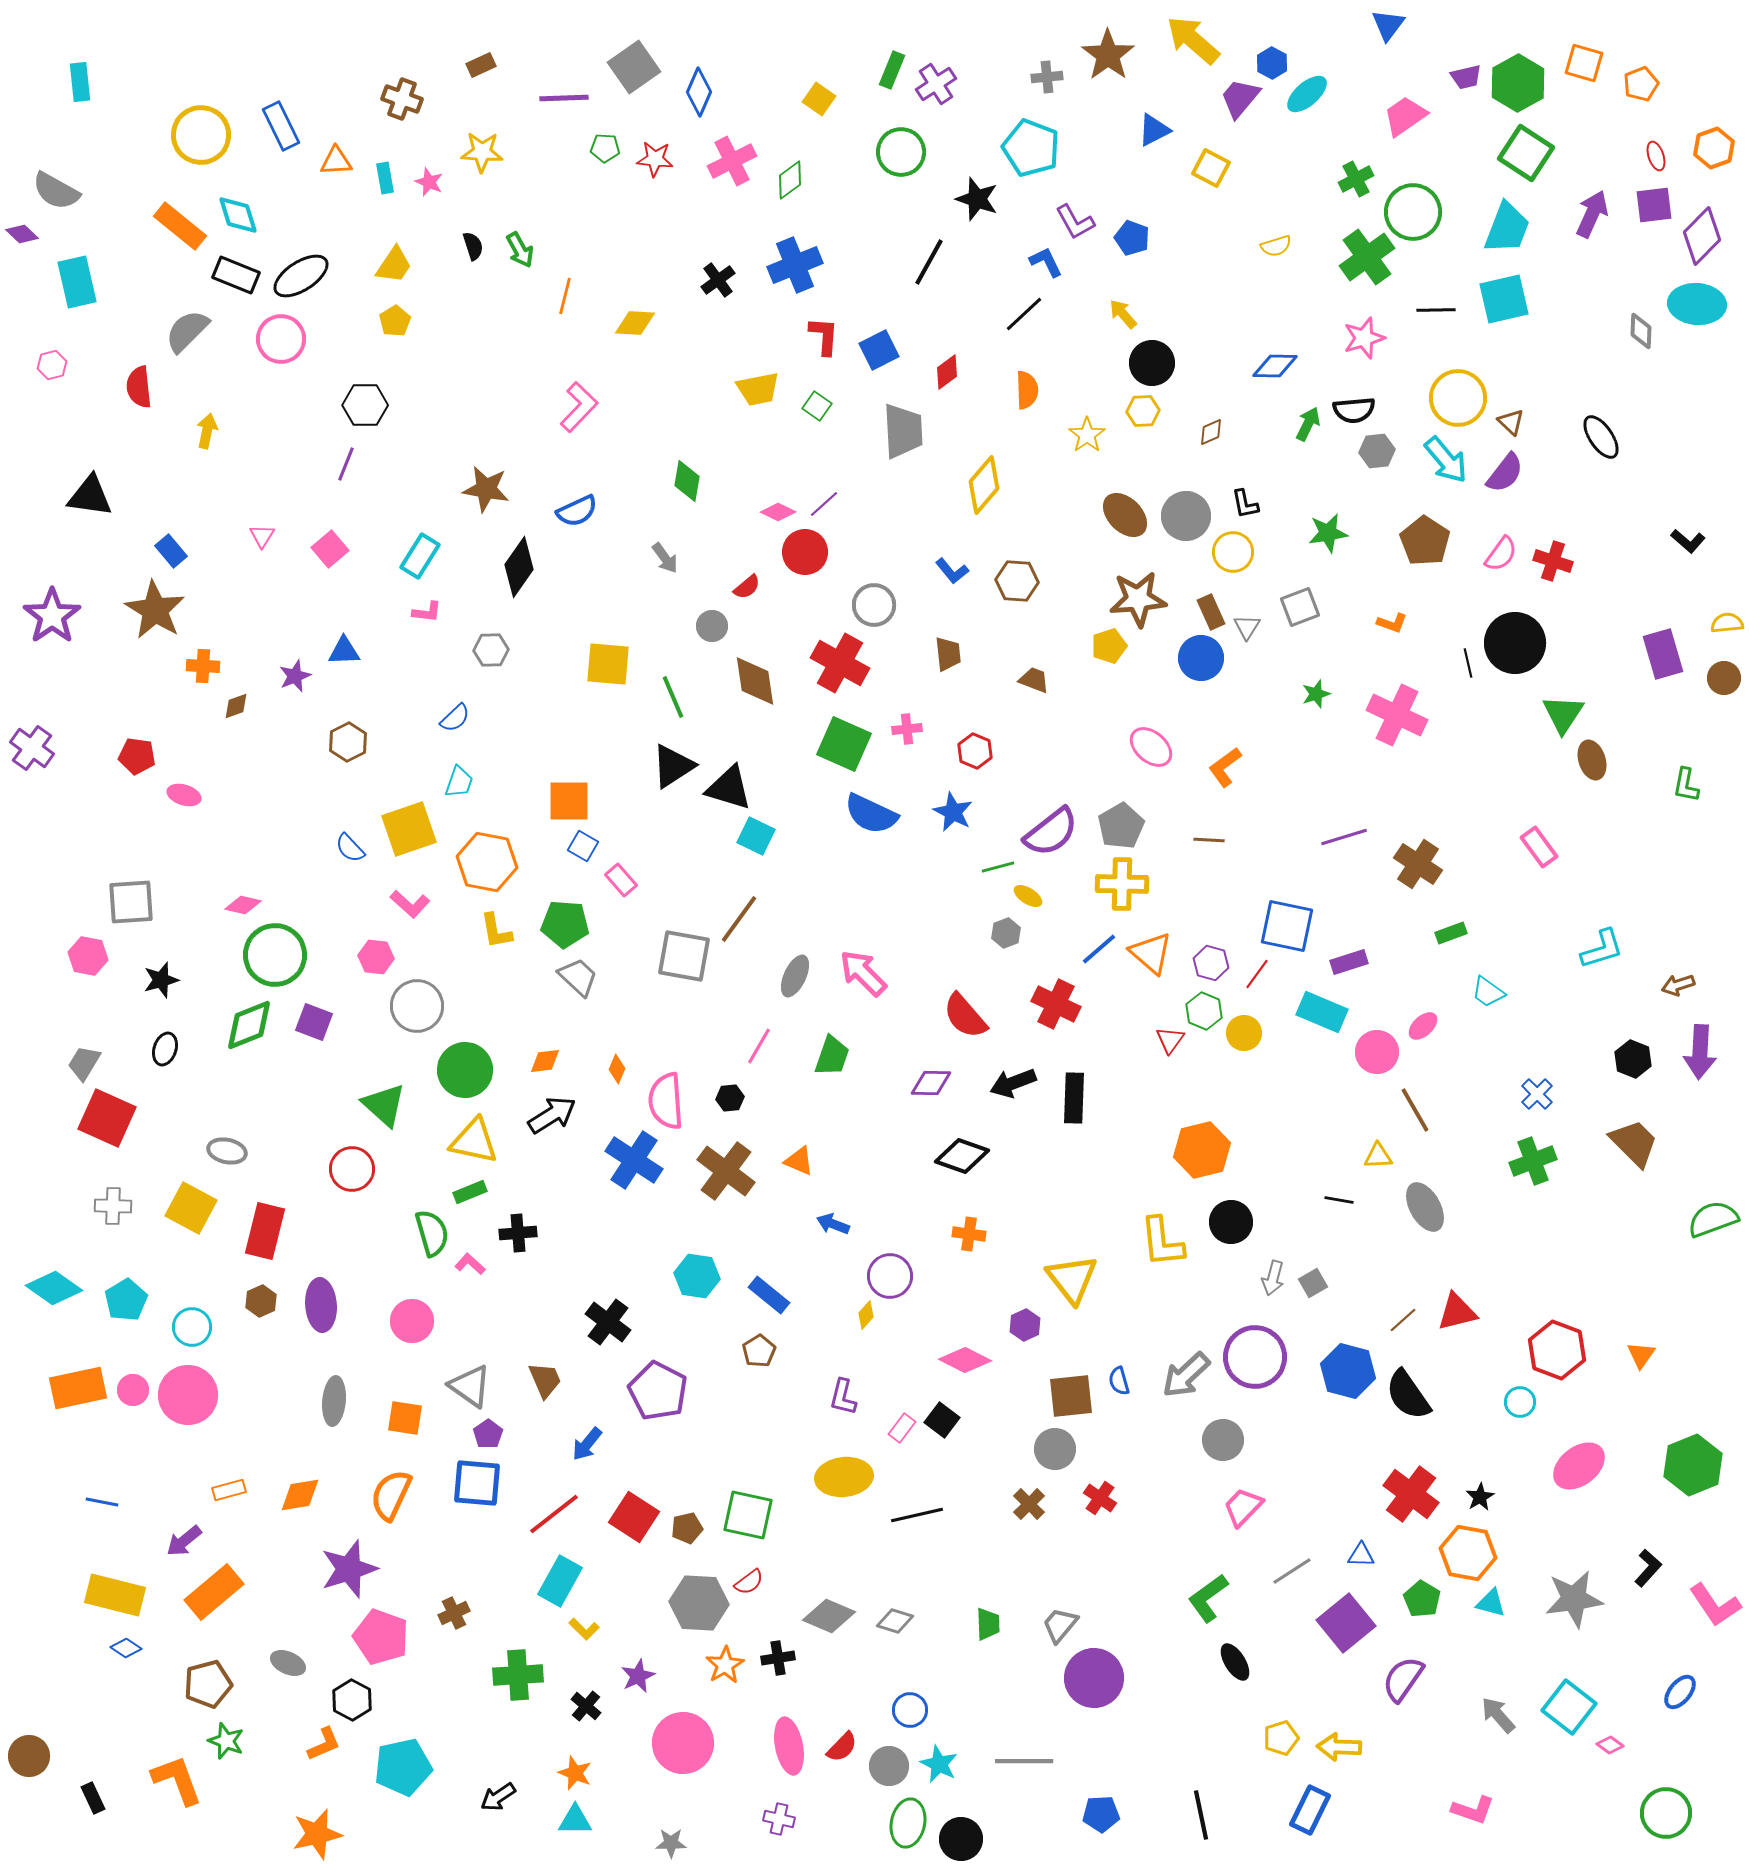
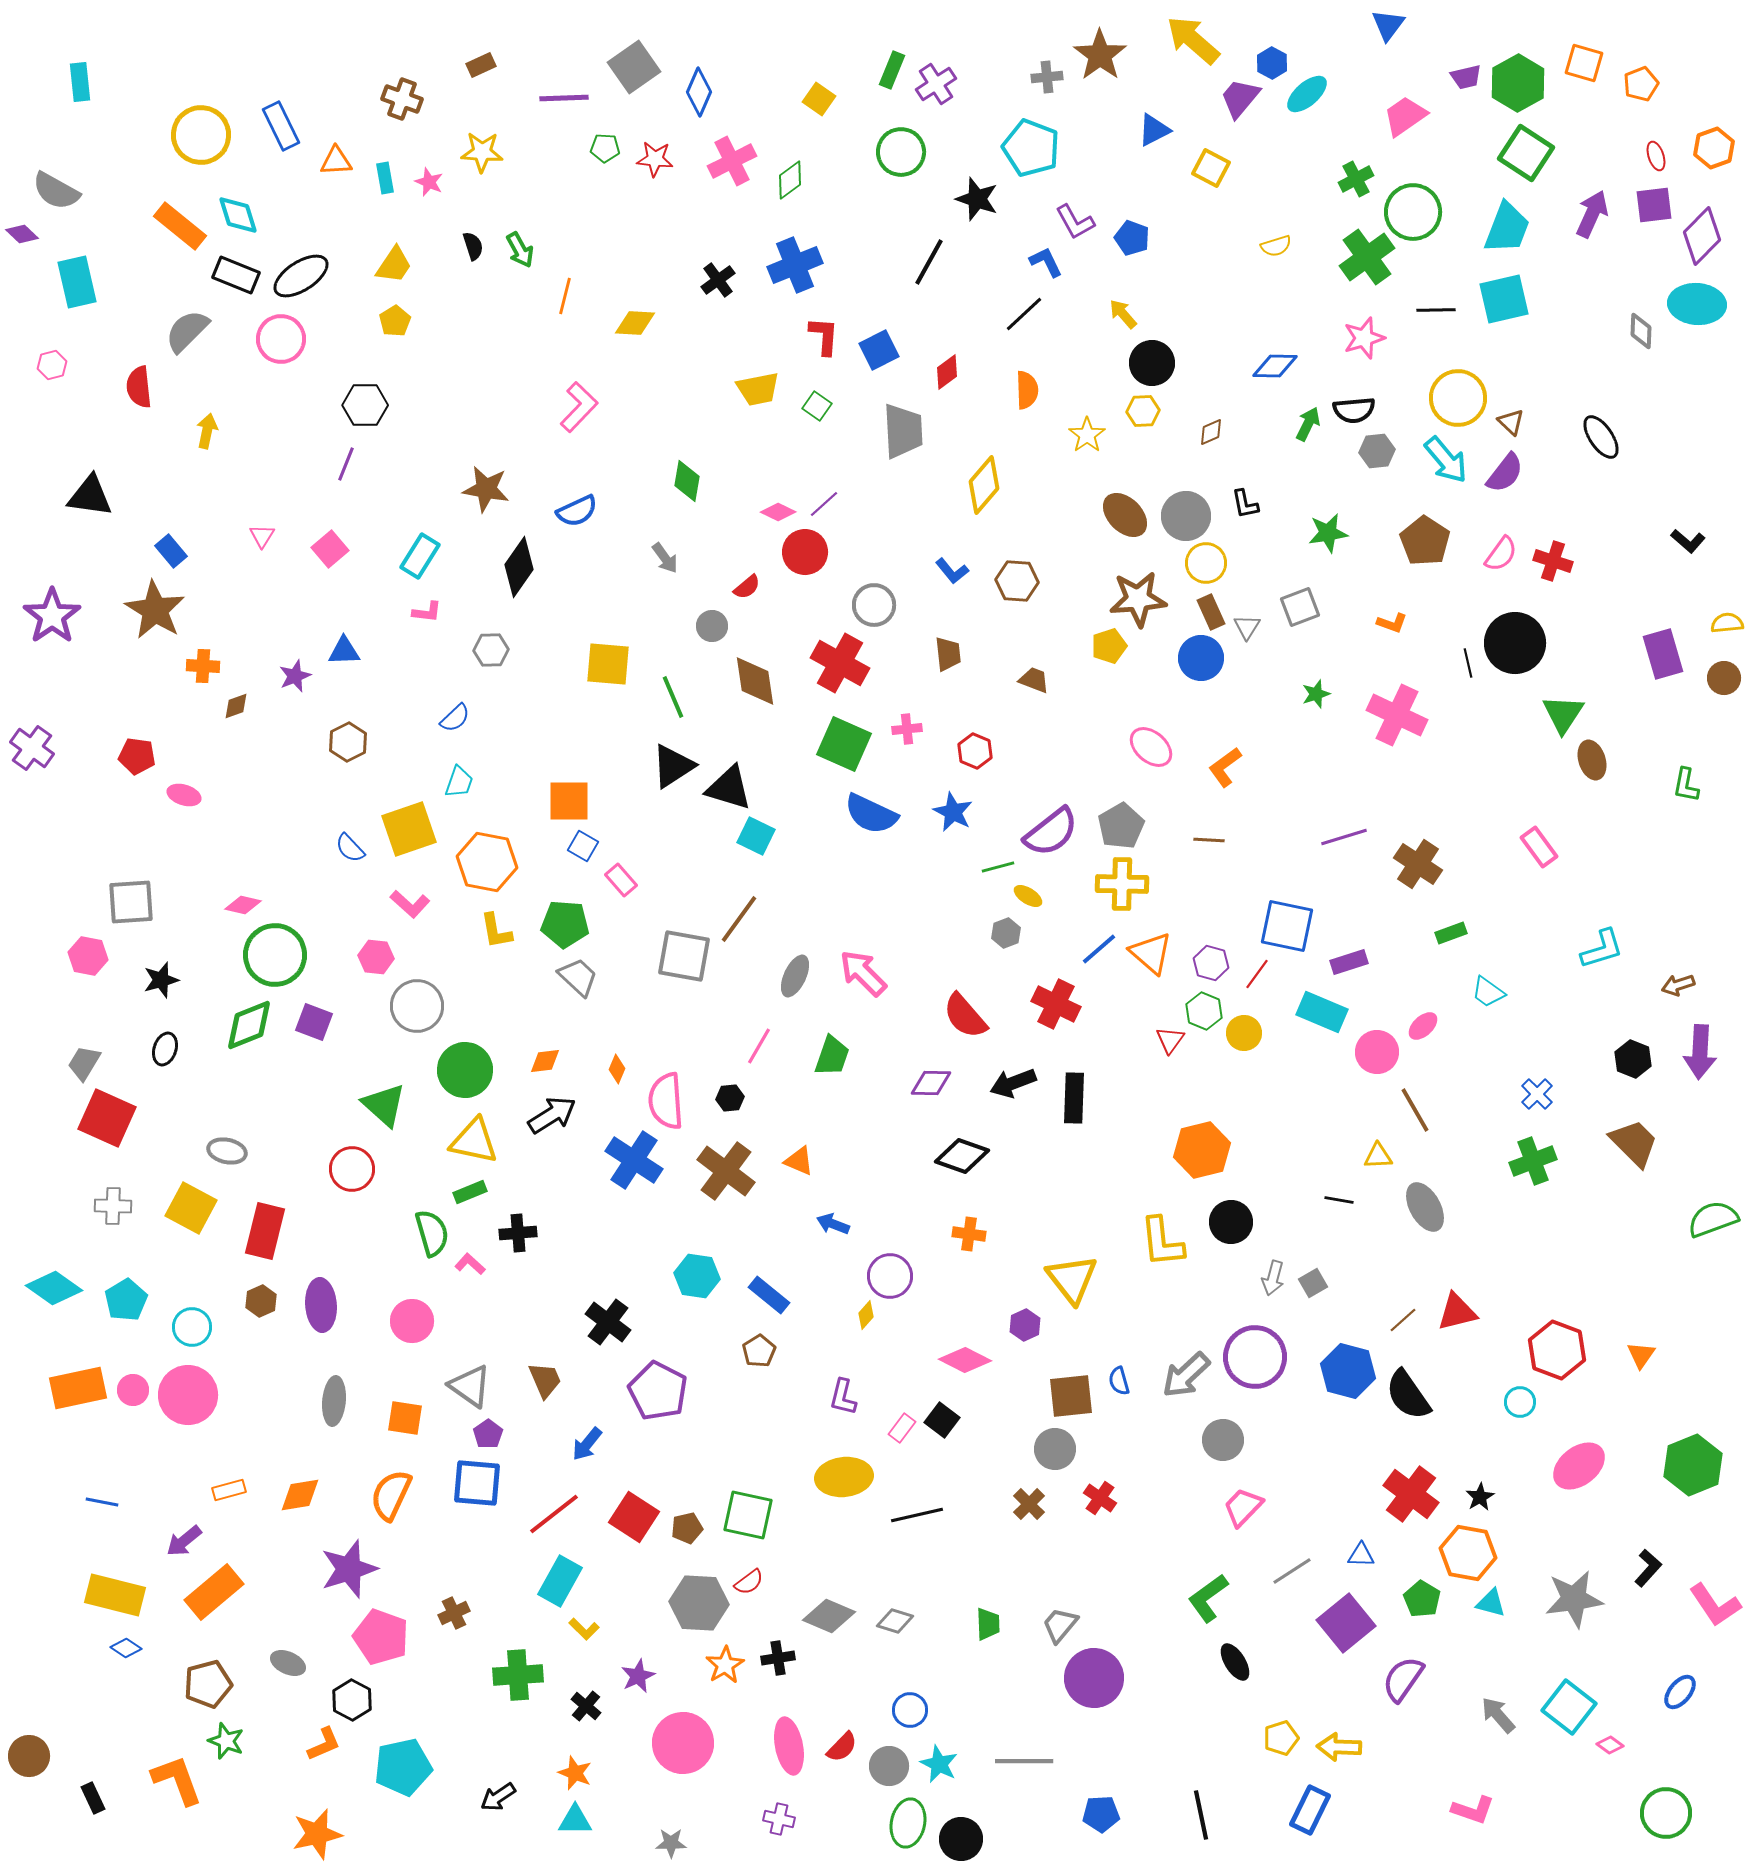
brown star at (1108, 55): moved 8 px left
yellow circle at (1233, 552): moved 27 px left, 11 px down
